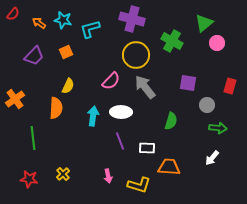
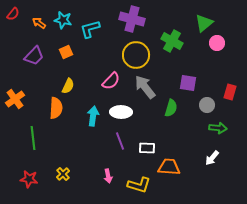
red rectangle: moved 6 px down
green semicircle: moved 13 px up
